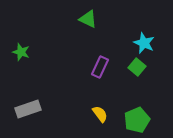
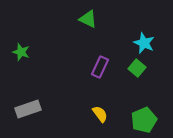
green square: moved 1 px down
green pentagon: moved 7 px right
